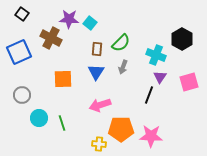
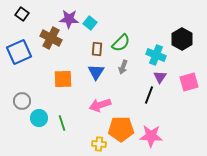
gray circle: moved 6 px down
